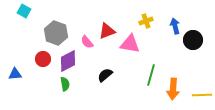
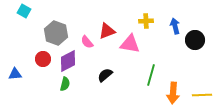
yellow cross: rotated 16 degrees clockwise
black circle: moved 2 px right
green semicircle: rotated 24 degrees clockwise
orange arrow: moved 4 px down
